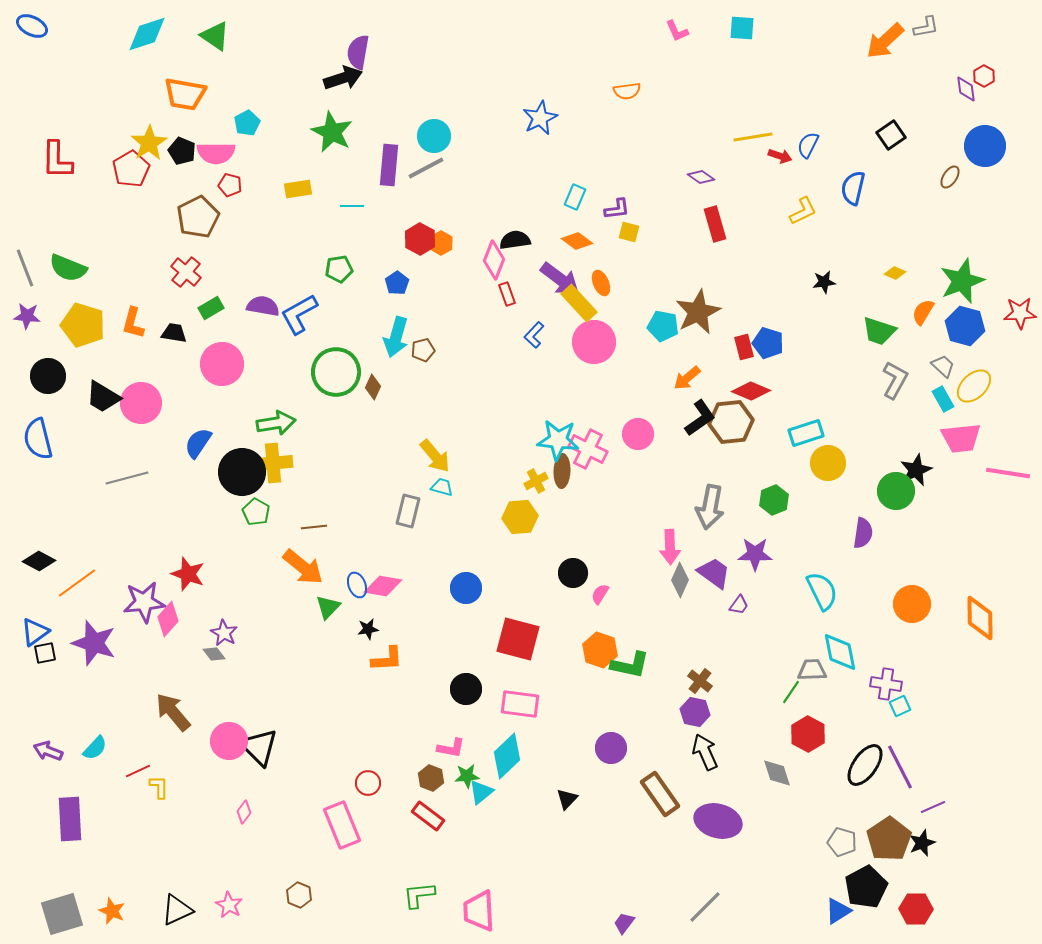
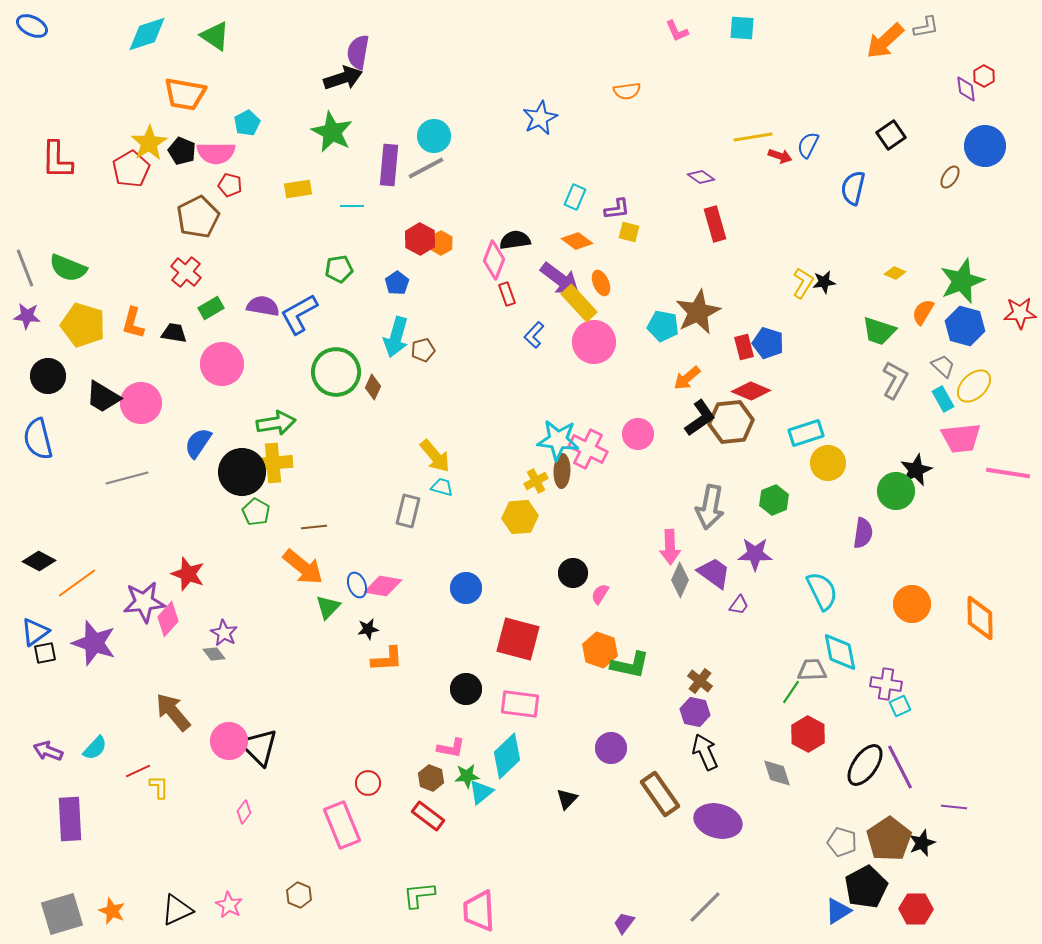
yellow L-shape at (803, 211): moved 72 px down; rotated 32 degrees counterclockwise
purple line at (933, 807): moved 21 px right; rotated 30 degrees clockwise
